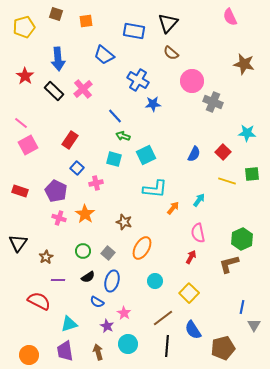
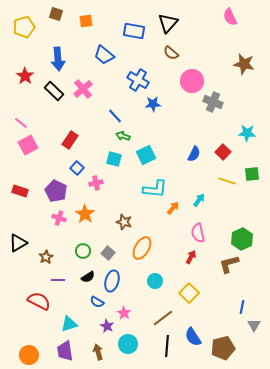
black triangle at (18, 243): rotated 24 degrees clockwise
blue semicircle at (193, 330): moved 7 px down
